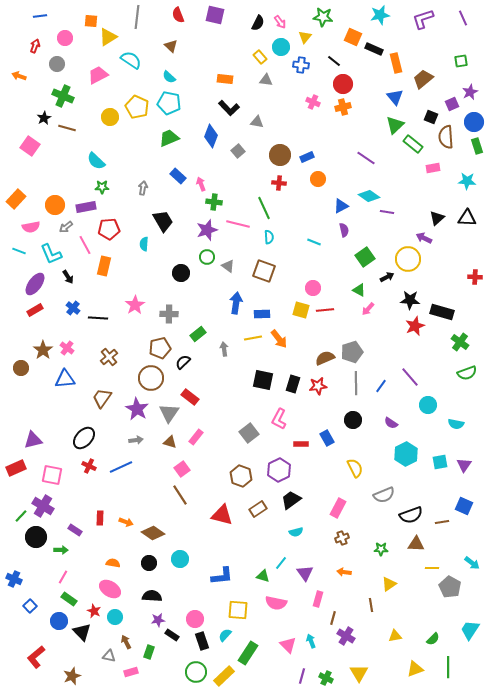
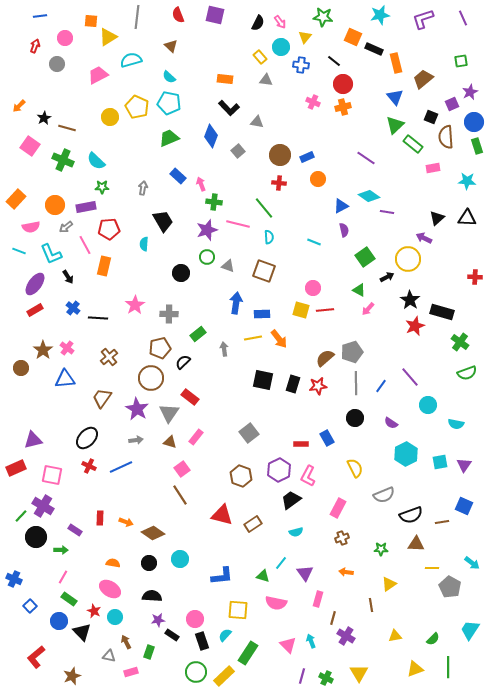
cyan semicircle at (131, 60): rotated 50 degrees counterclockwise
orange arrow at (19, 76): moved 30 px down; rotated 64 degrees counterclockwise
green cross at (63, 96): moved 64 px down
green line at (264, 208): rotated 15 degrees counterclockwise
gray triangle at (228, 266): rotated 16 degrees counterclockwise
black star at (410, 300): rotated 30 degrees clockwise
brown semicircle at (325, 358): rotated 18 degrees counterclockwise
pink L-shape at (279, 419): moved 29 px right, 57 px down
black circle at (353, 420): moved 2 px right, 2 px up
black ellipse at (84, 438): moved 3 px right
brown rectangle at (258, 509): moved 5 px left, 15 px down
orange arrow at (344, 572): moved 2 px right
